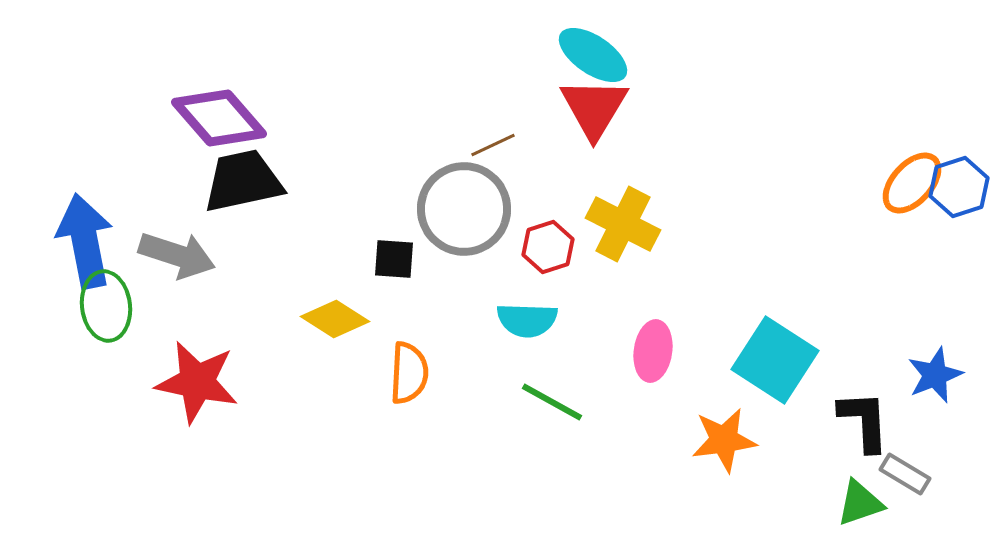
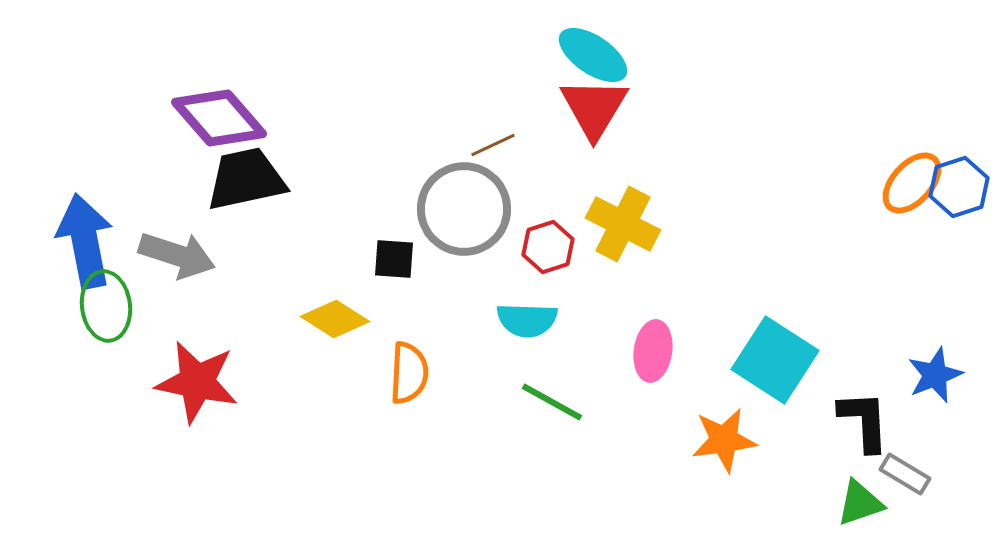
black trapezoid: moved 3 px right, 2 px up
